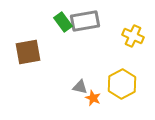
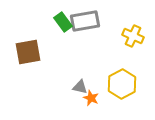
orange star: moved 2 px left
